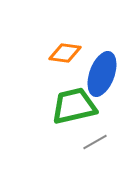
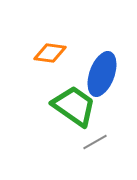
orange diamond: moved 15 px left
green trapezoid: rotated 48 degrees clockwise
